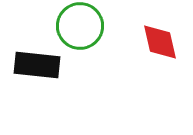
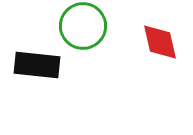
green circle: moved 3 px right
